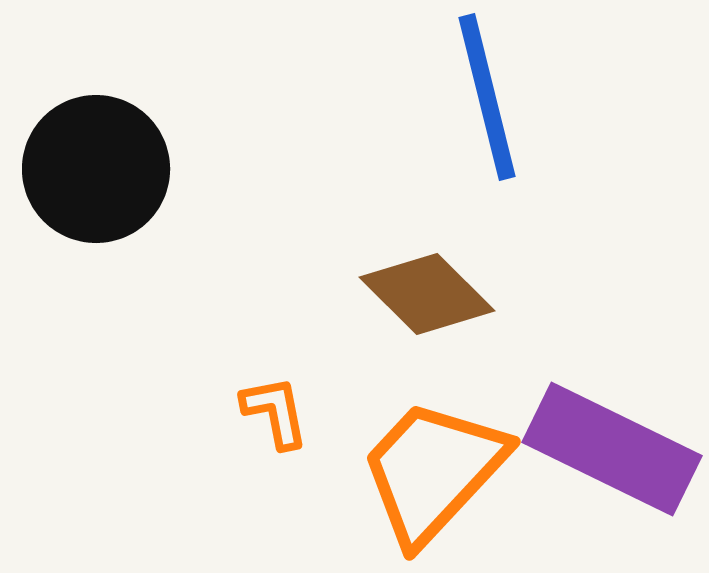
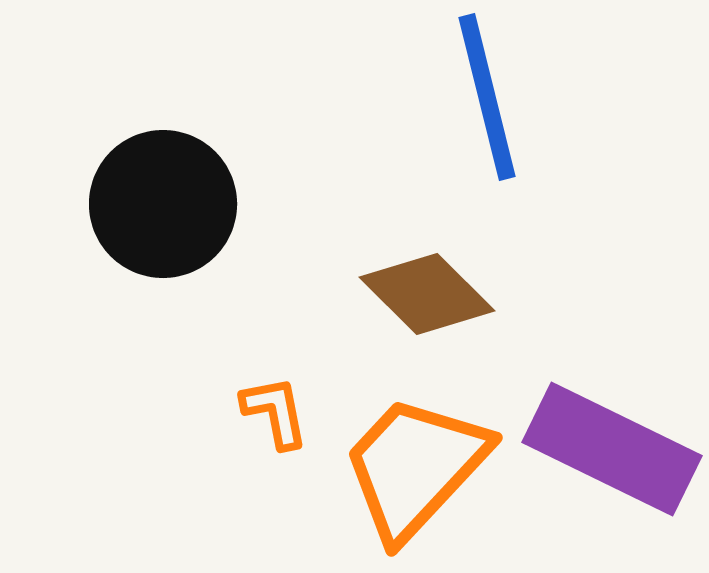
black circle: moved 67 px right, 35 px down
orange trapezoid: moved 18 px left, 4 px up
